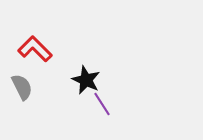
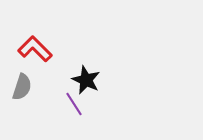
gray semicircle: rotated 44 degrees clockwise
purple line: moved 28 px left
